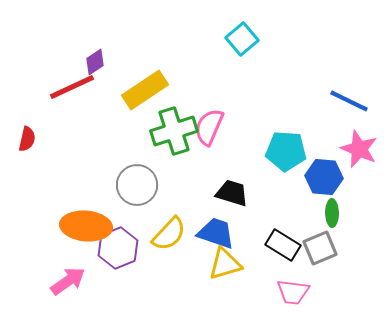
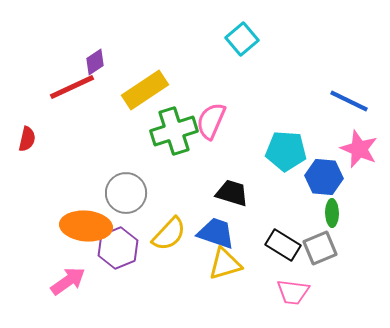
pink semicircle: moved 2 px right, 6 px up
gray circle: moved 11 px left, 8 px down
